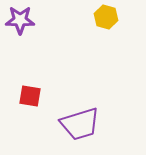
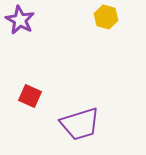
purple star: rotated 28 degrees clockwise
red square: rotated 15 degrees clockwise
